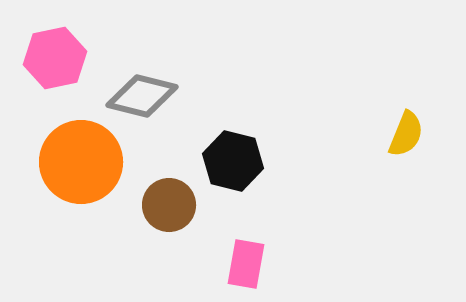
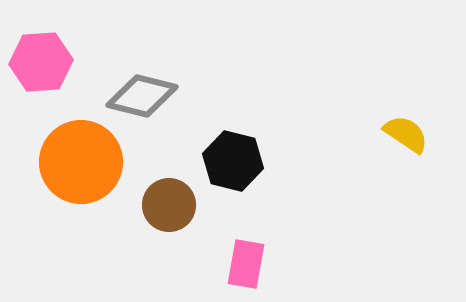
pink hexagon: moved 14 px left, 4 px down; rotated 8 degrees clockwise
yellow semicircle: rotated 78 degrees counterclockwise
